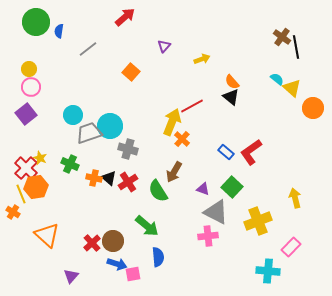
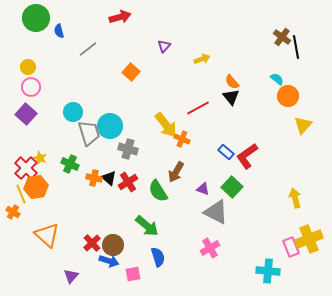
red arrow at (125, 17): moved 5 px left; rotated 25 degrees clockwise
green circle at (36, 22): moved 4 px up
blue semicircle at (59, 31): rotated 24 degrees counterclockwise
yellow circle at (29, 69): moved 1 px left, 2 px up
yellow triangle at (292, 88): moved 11 px right, 37 px down; rotated 30 degrees clockwise
black triangle at (231, 97): rotated 12 degrees clockwise
red line at (192, 106): moved 6 px right, 2 px down
orange circle at (313, 108): moved 25 px left, 12 px up
purple square at (26, 114): rotated 10 degrees counterclockwise
cyan circle at (73, 115): moved 3 px up
yellow arrow at (172, 122): moved 6 px left, 3 px down; rotated 120 degrees clockwise
gray trapezoid at (89, 133): rotated 92 degrees clockwise
orange cross at (182, 139): rotated 21 degrees counterclockwise
red L-shape at (251, 152): moved 4 px left, 4 px down
brown arrow at (174, 172): moved 2 px right
yellow cross at (258, 221): moved 51 px right, 18 px down
pink cross at (208, 236): moved 2 px right, 12 px down; rotated 24 degrees counterclockwise
brown circle at (113, 241): moved 4 px down
pink rectangle at (291, 247): rotated 66 degrees counterclockwise
blue semicircle at (158, 257): rotated 12 degrees counterclockwise
blue arrow at (117, 264): moved 8 px left, 3 px up
